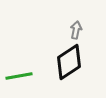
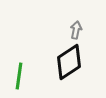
green line: rotated 72 degrees counterclockwise
